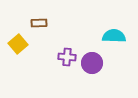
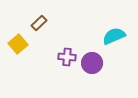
brown rectangle: rotated 42 degrees counterclockwise
cyan semicircle: rotated 25 degrees counterclockwise
